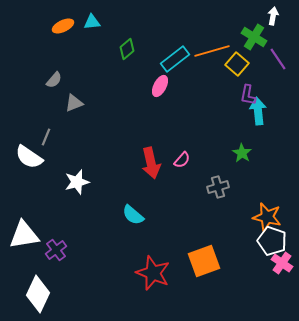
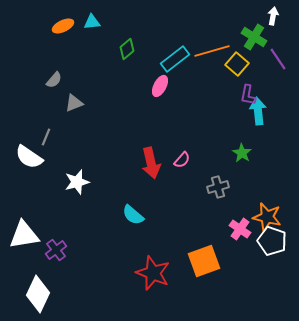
pink cross: moved 42 px left, 34 px up
